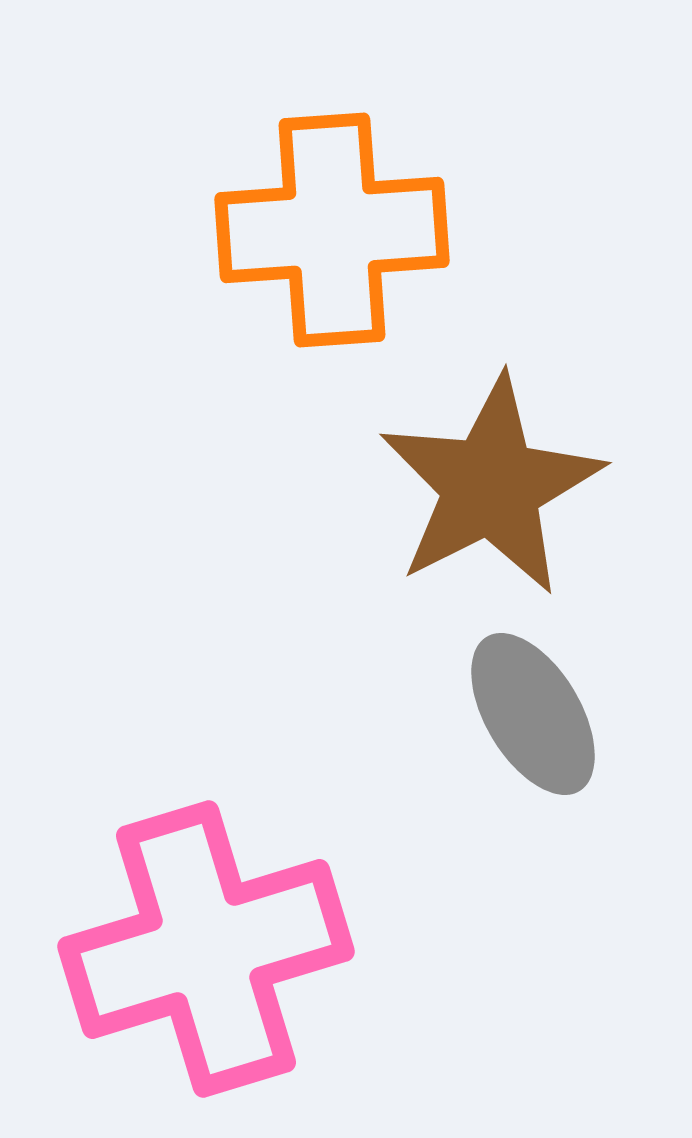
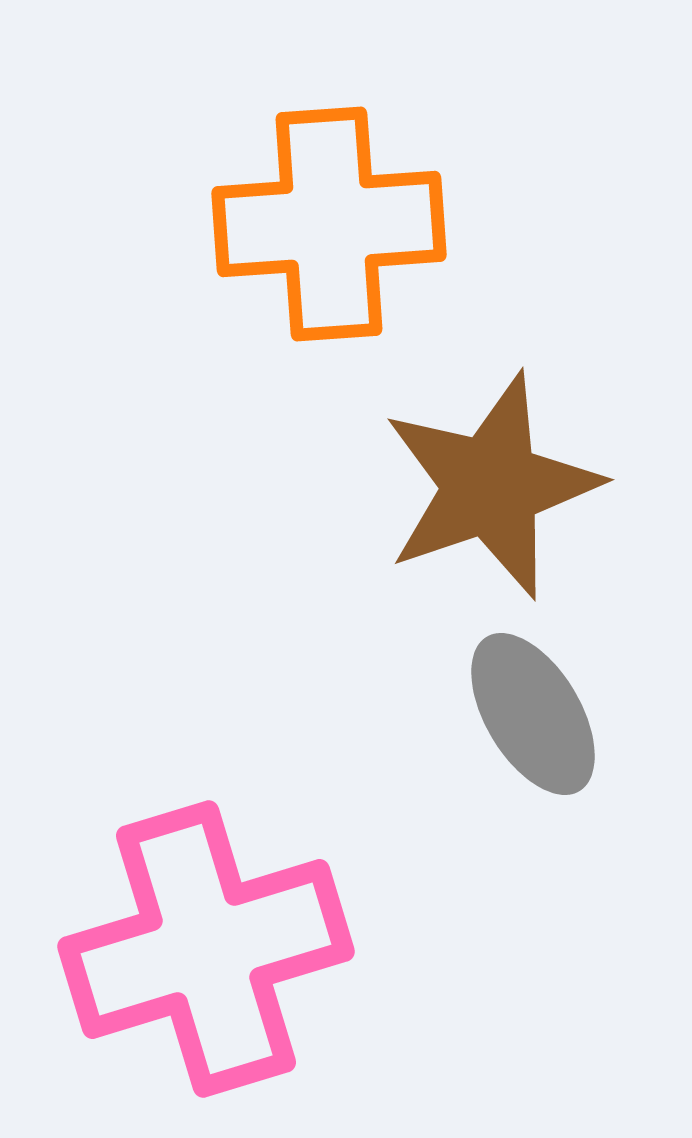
orange cross: moved 3 px left, 6 px up
brown star: rotated 8 degrees clockwise
